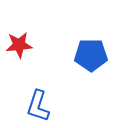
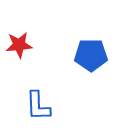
blue L-shape: rotated 20 degrees counterclockwise
